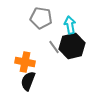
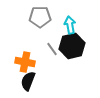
gray pentagon: moved 1 px left, 1 px up; rotated 10 degrees counterclockwise
gray line: moved 2 px left, 2 px down
